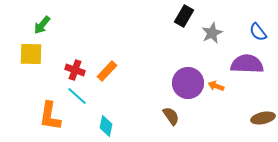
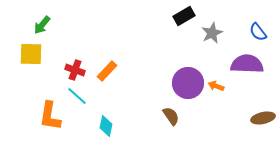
black rectangle: rotated 30 degrees clockwise
